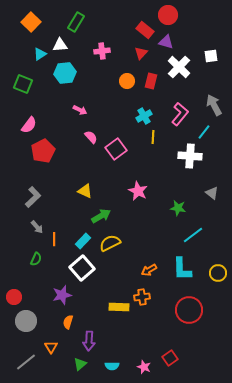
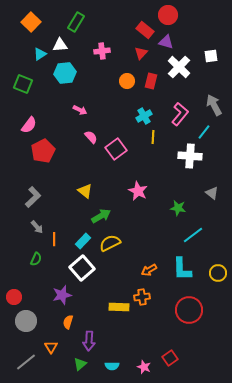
yellow triangle at (85, 191): rotated 14 degrees clockwise
